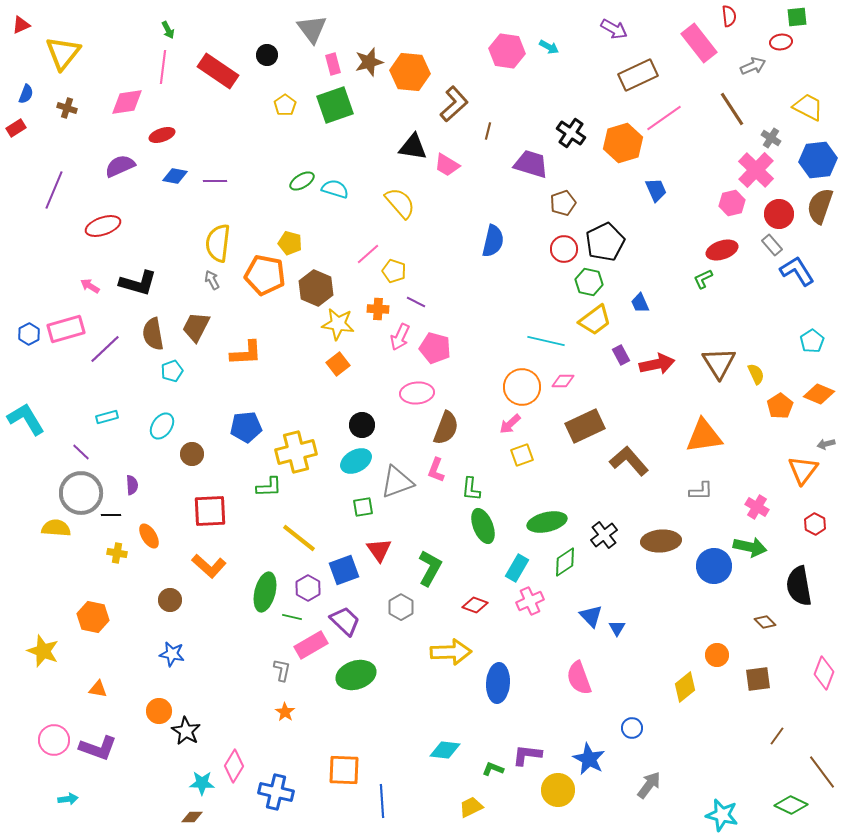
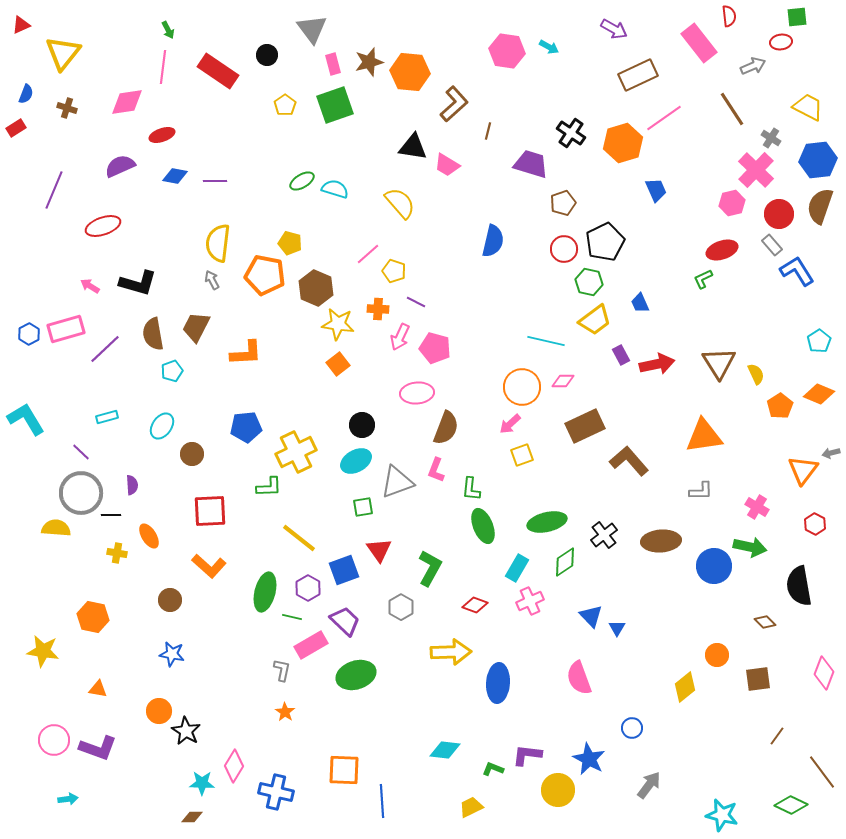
cyan pentagon at (812, 341): moved 7 px right
gray arrow at (826, 444): moved 5 px right, 9 px down
yellow cross at (296, 452): rotated 12 degrees counterclockwise
yellow star at (43, 651): rotated 12 degrees counterclockwise
